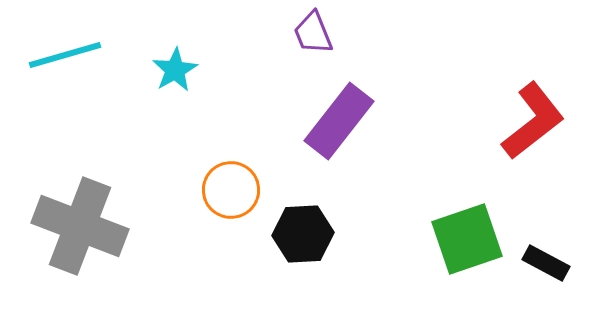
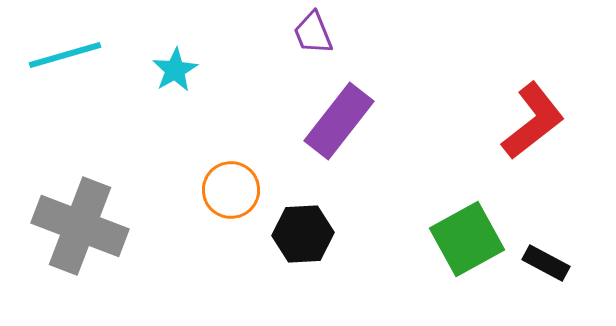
green square: rotated 10 degrees counterclockwise
